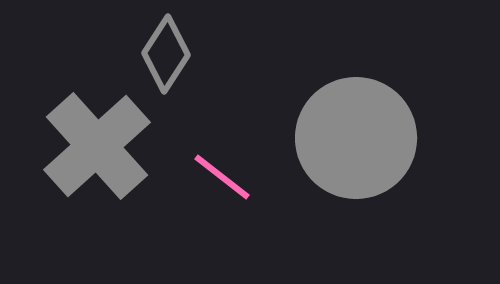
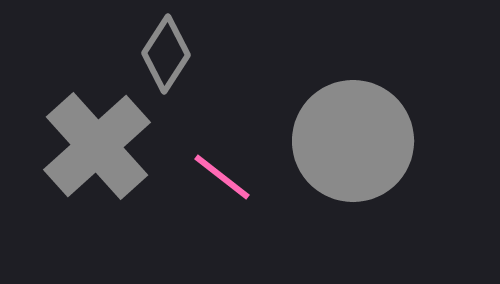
gray circle: moved 3 px left, 3 px down
